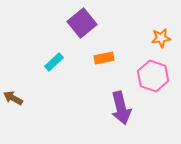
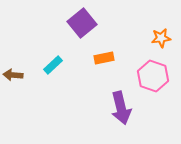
cyan rectangle: moved 1 px left, 3 px down
brown arrow: moved 23 px up; rotated 24 degrees counterclockwise
